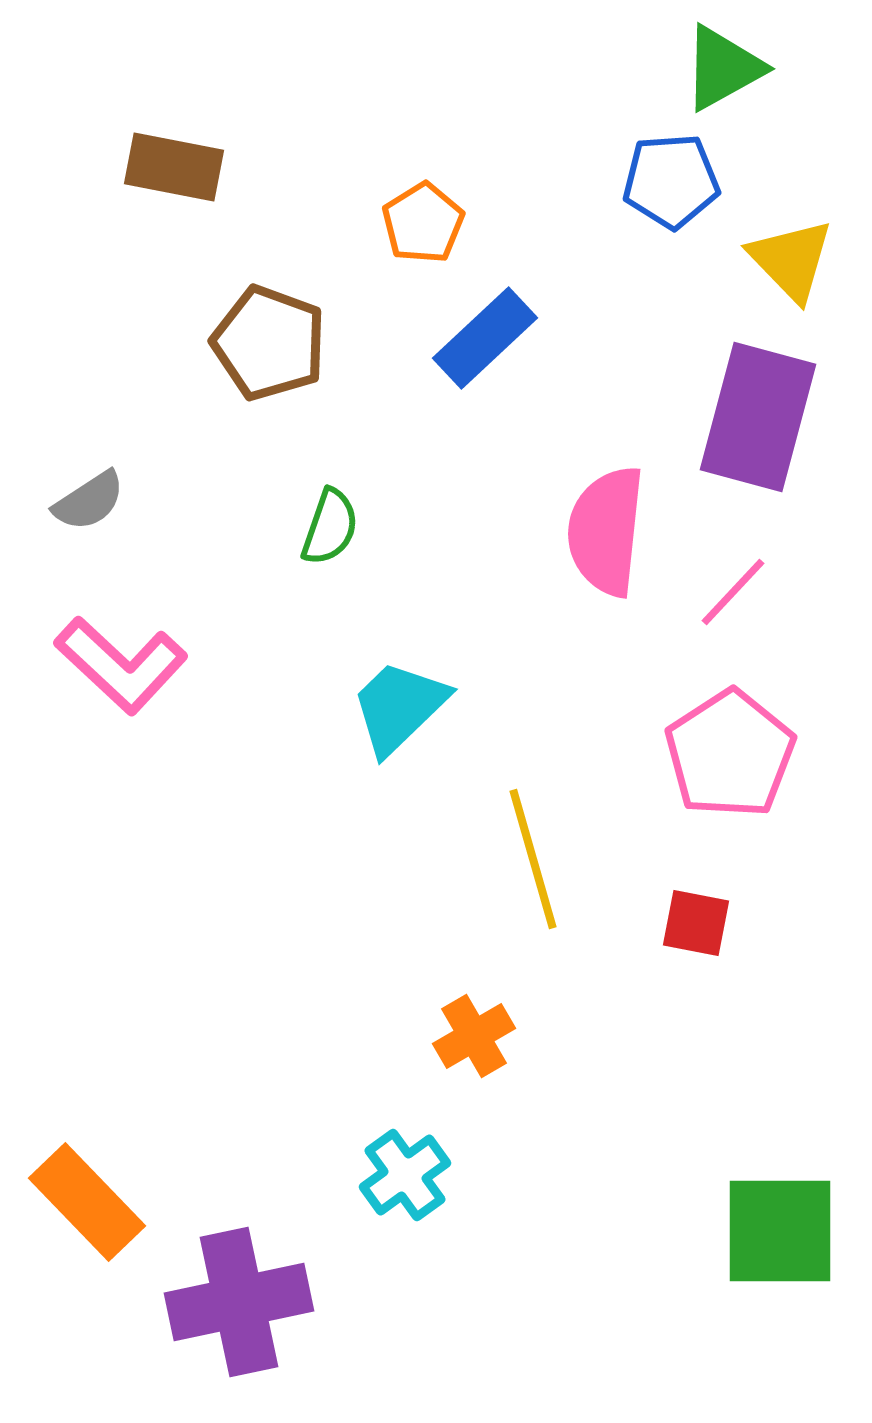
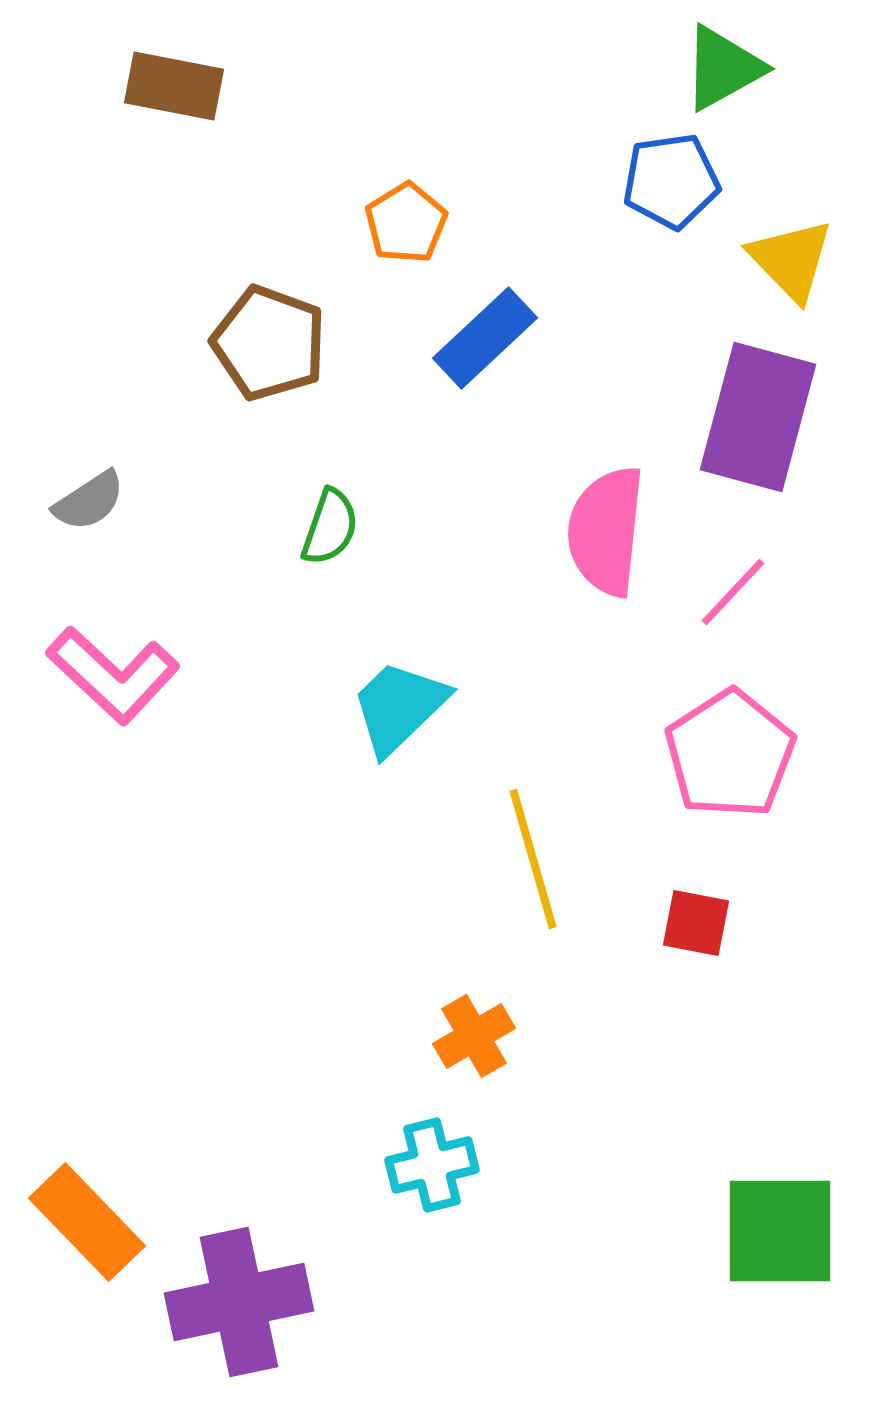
brown rectangle: moved 81 px up
blue pentagon: rotated 4 degrees counterclockwise
orange pentagon: moved 17 px left
pink L-shape: moved 8 px left, 10 px down
cyan cross: moved 27 px right, 10 px up; rotated 22 degrees clockwise
orange rectangle: moved 20 px down
